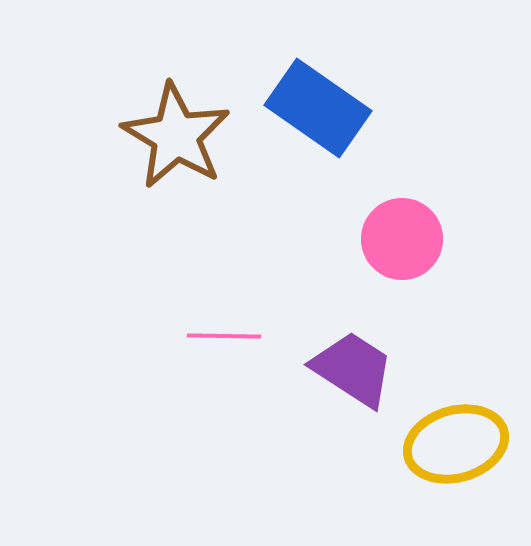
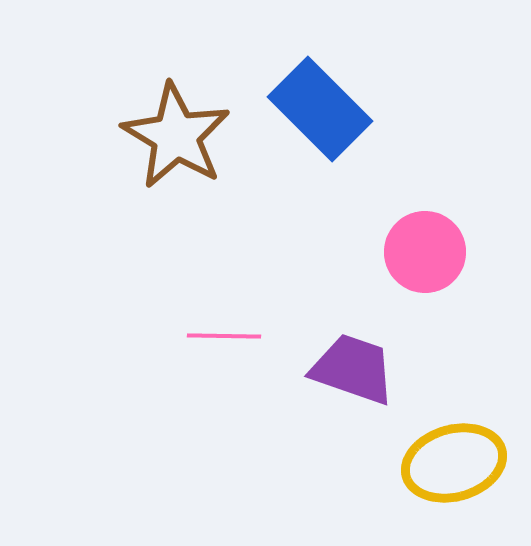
blue rectangle: moved 2 px right, 1 px down; rotated 10 degrees clockwise
pink circle: moved 23 px right, 13 px down
purple trapezoid: rotated 14 degrees counterclockwise
yellow ellipse: moved 2 px left, 19 px down
